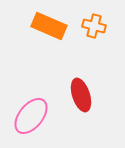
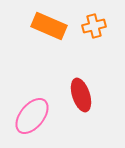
orange cross: rotated 30 degrees counterclockwise
pink ellipse: moved 1 px right
